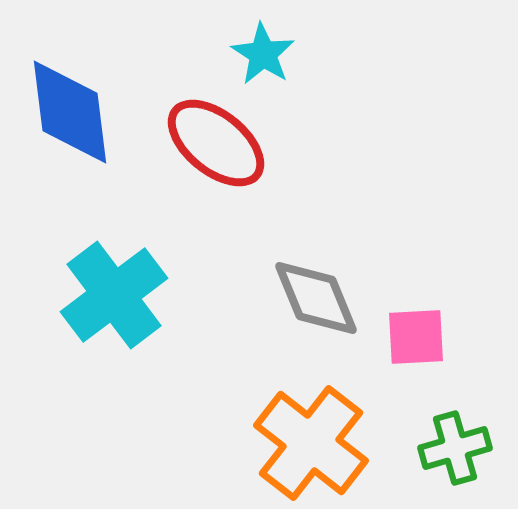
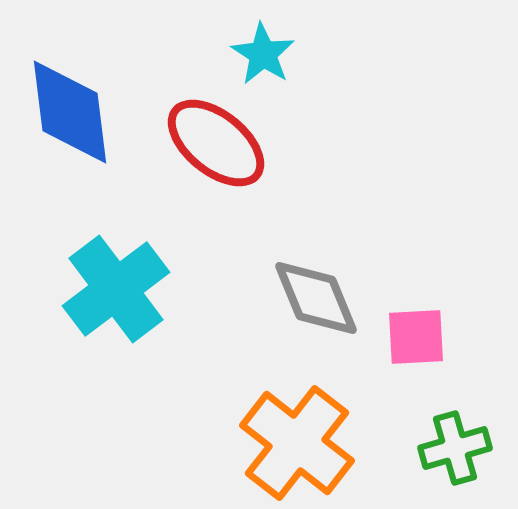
cyan cross: moved 2 px right, 6 px up
orange cross: moved 14 px left
